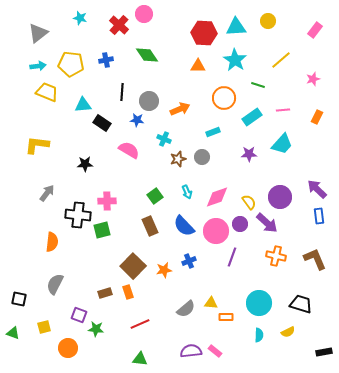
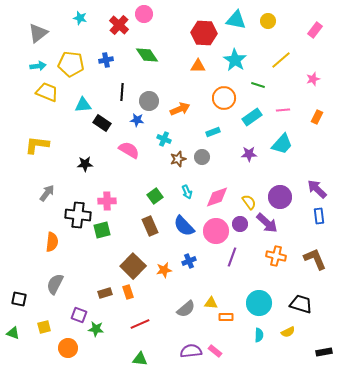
cyan triangle at (236, 27): moved 7 px up; rotated 15 degrees clockwise
